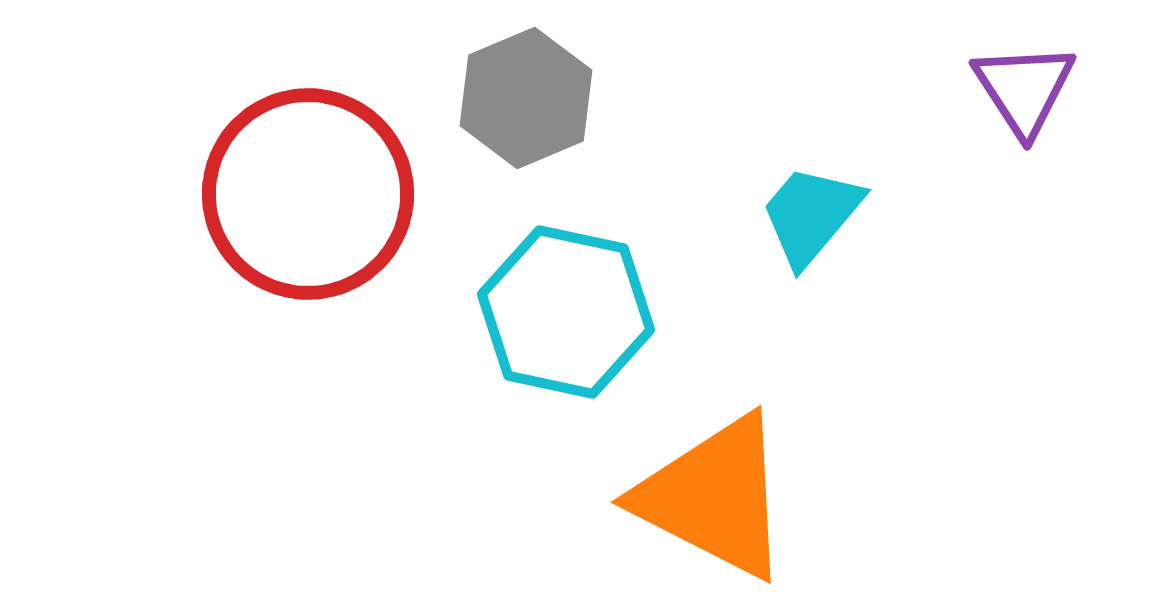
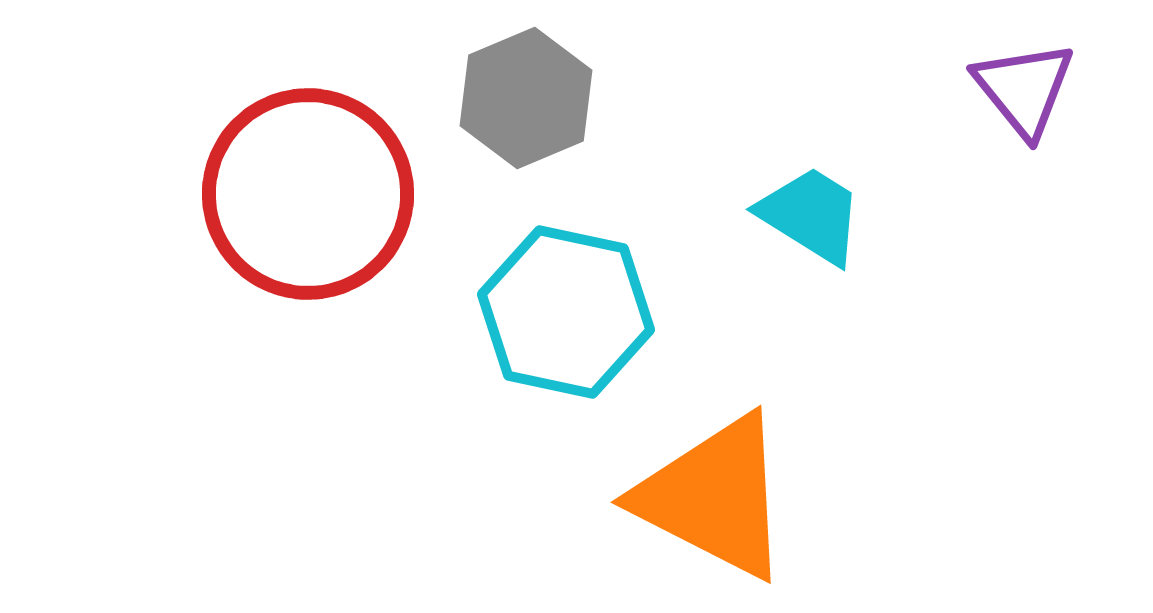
purple triangle: rotated 6 degrees counterclockwise
cyan trapezoid: rotated 82 degrees clockwise
